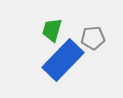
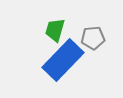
green trapezoid: moved 3 px right
